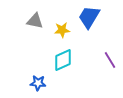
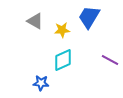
gray triangle: rotated 18 degrees clockwise
purple line: rotated 30 degrees counterclockwise
blue star: moved 3 px right
